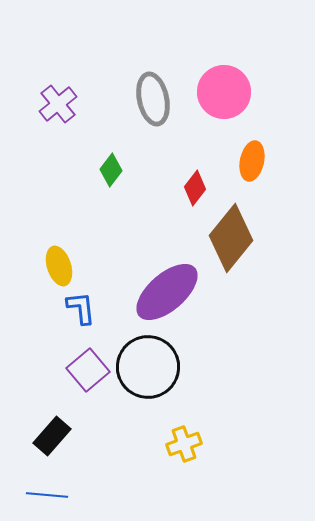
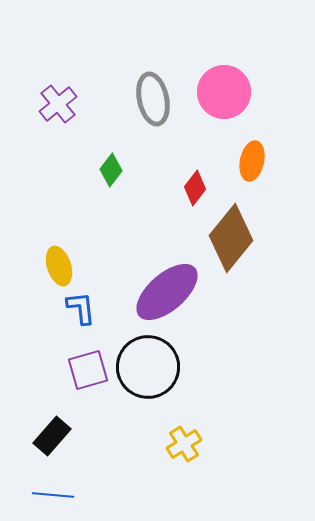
purple square: rotated 24 degrees clockwise
yellow cross: rotated 12 degrees counterclockwise
blue line: moved 6 px right
